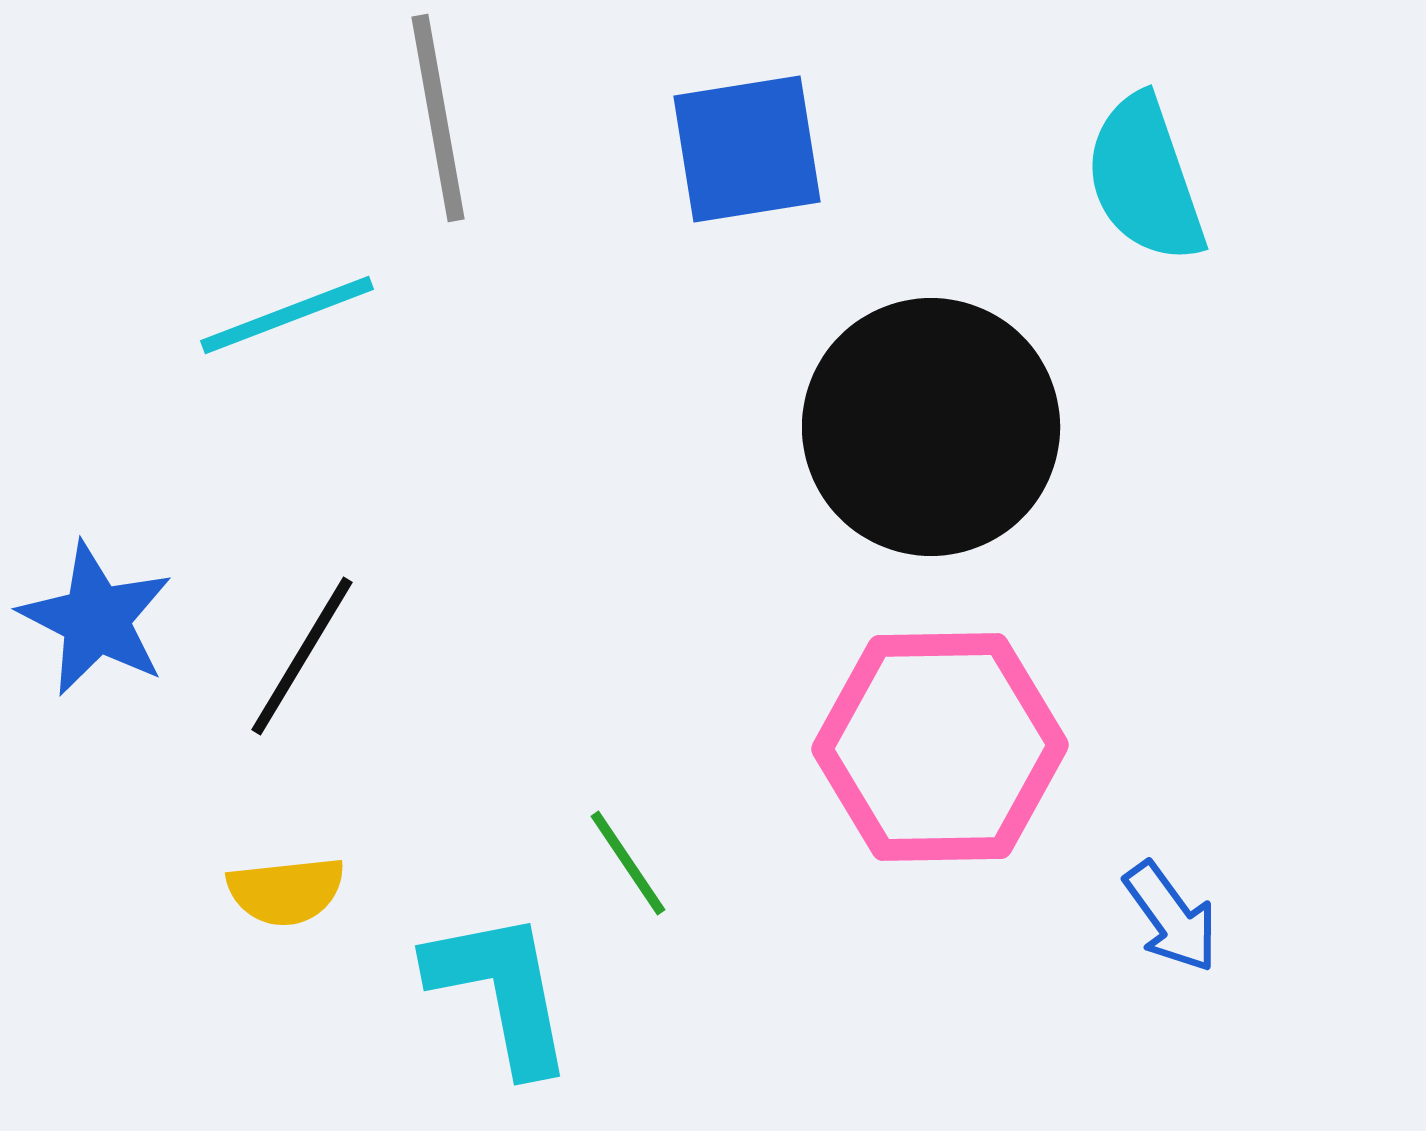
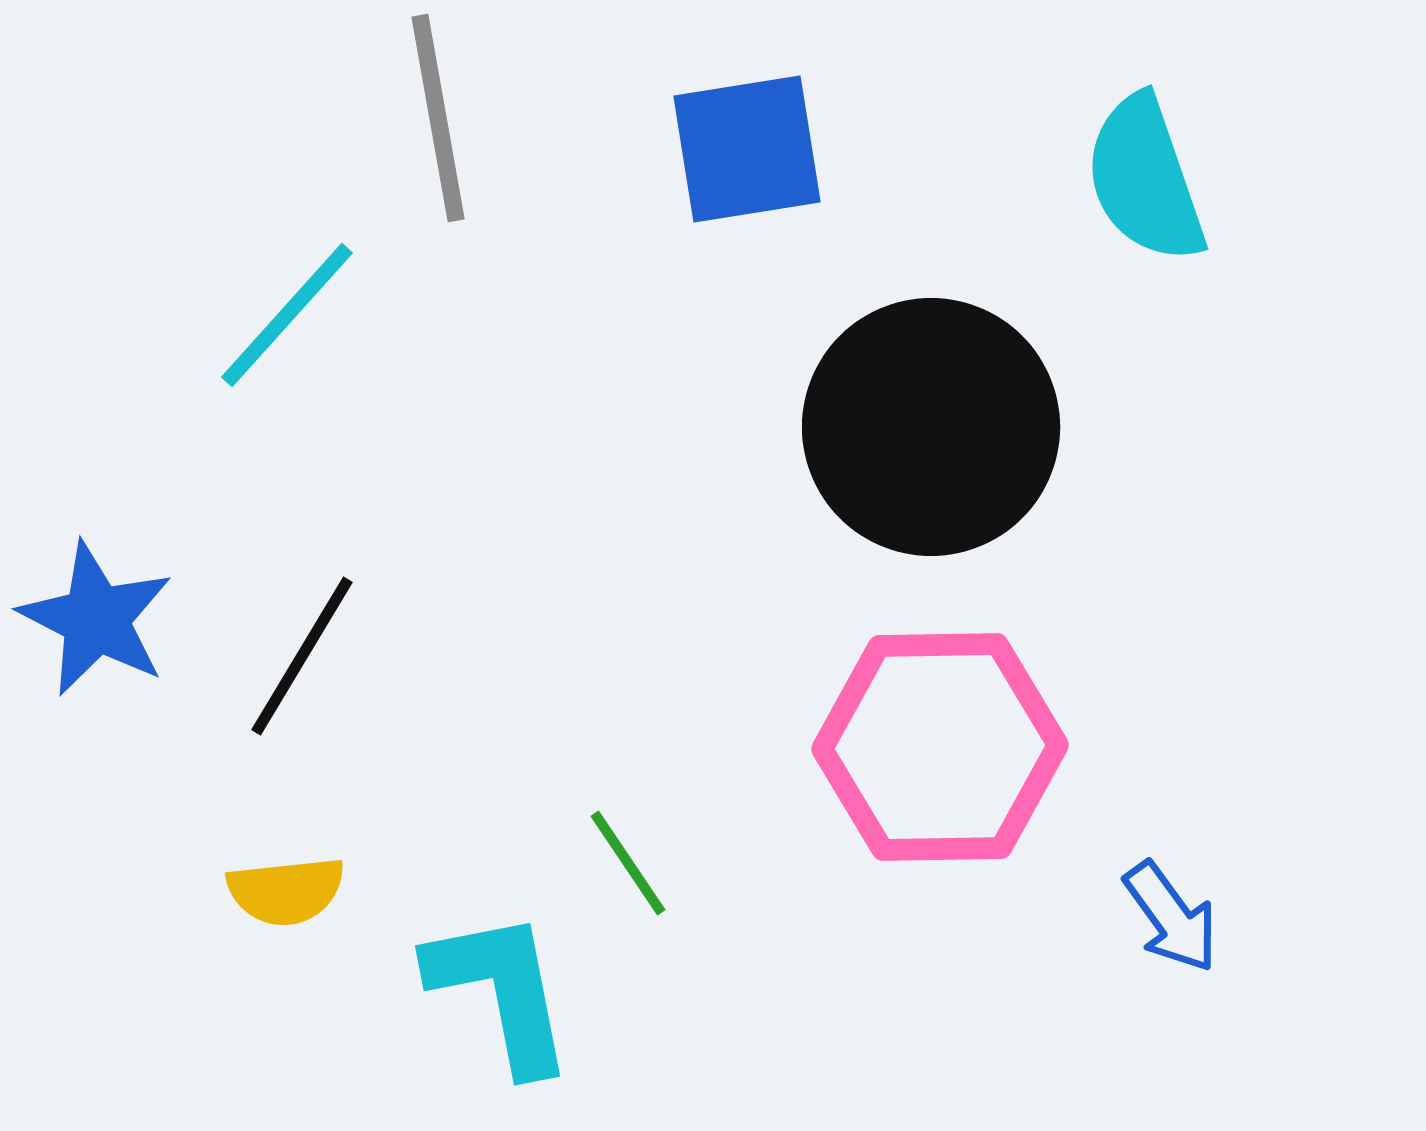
cyan line: rotated 27 degrees counterclockwise
